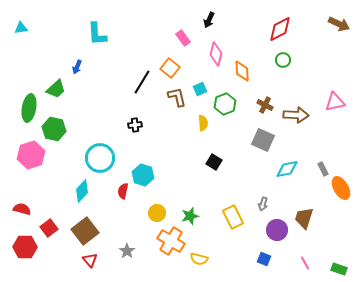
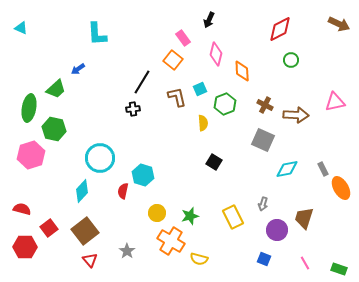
cyan triangle at (21, 28): rotated 32 degrees clockwise
green circle at (283, 60): moved 8 px right
blue arrow at (77, 67): moved 1 px right, 2 px down; rotated 32 degrees clockwise
orange square at (170, 68): moved 3 px right, 8 px up
black cross at (135, 125): moved 2 px left, 16 px up
